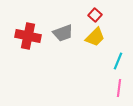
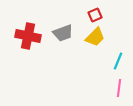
red square: rotated 24 degrees clockwise
